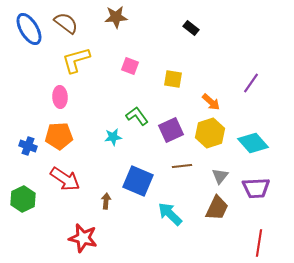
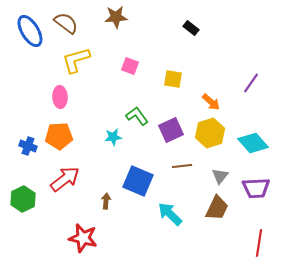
blue ellipse: moved 1 px right, 2 px down
red arrow: rotated 72 degrees counterclockwise
